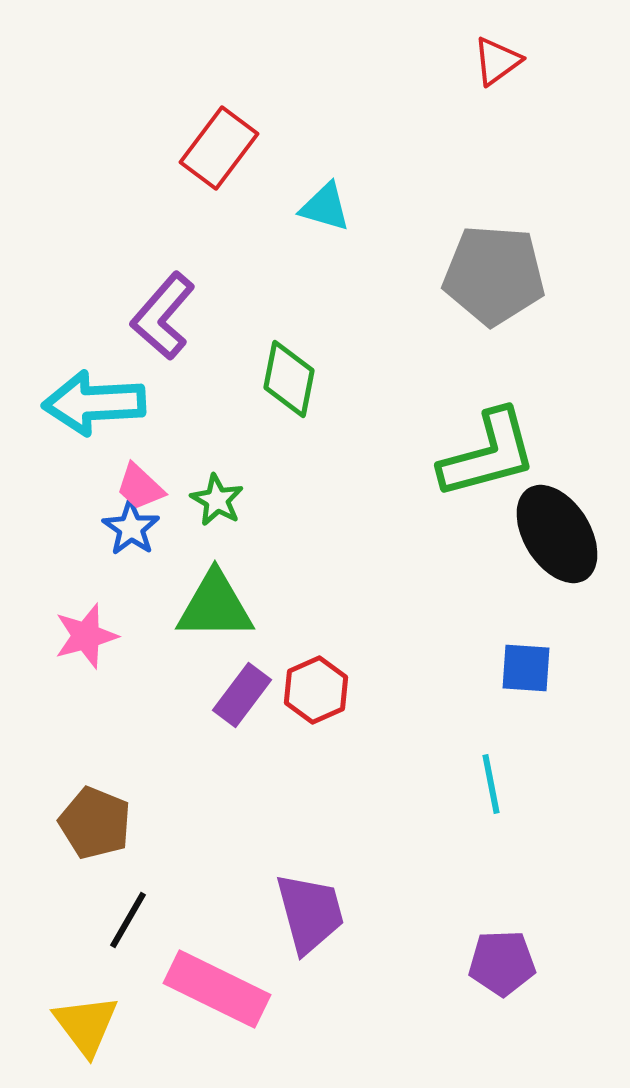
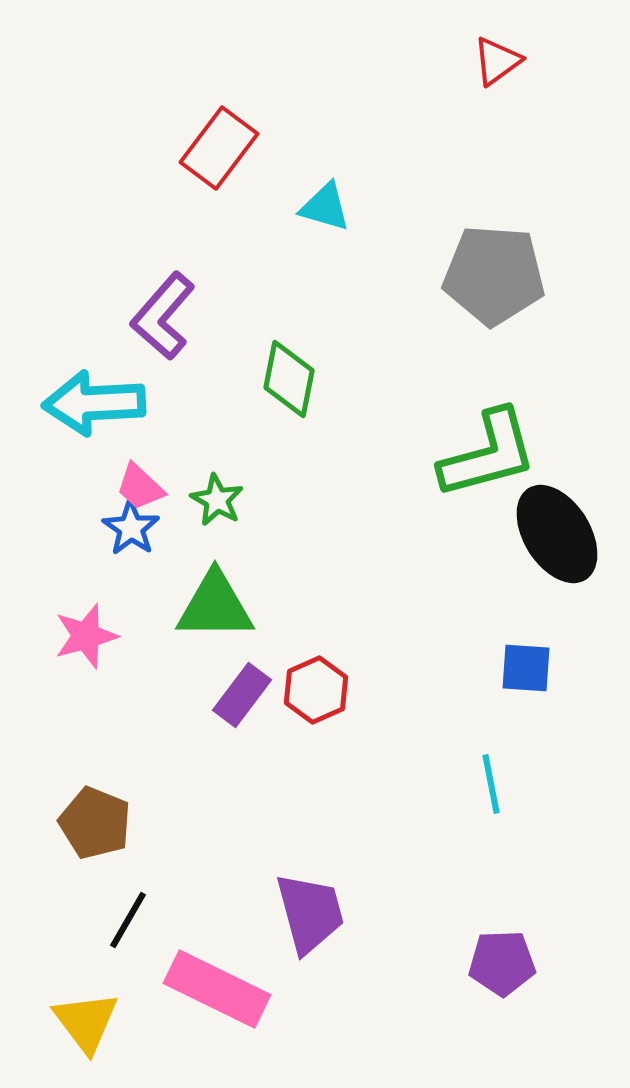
yellow triangle: moved 3 px up
